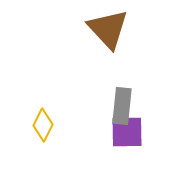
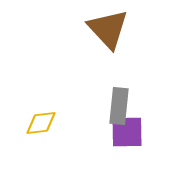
gray rectangle: moved 3 px left
yellow diamond: moved 2 px left, 2 px up; rotated 56 degrees clockwise
